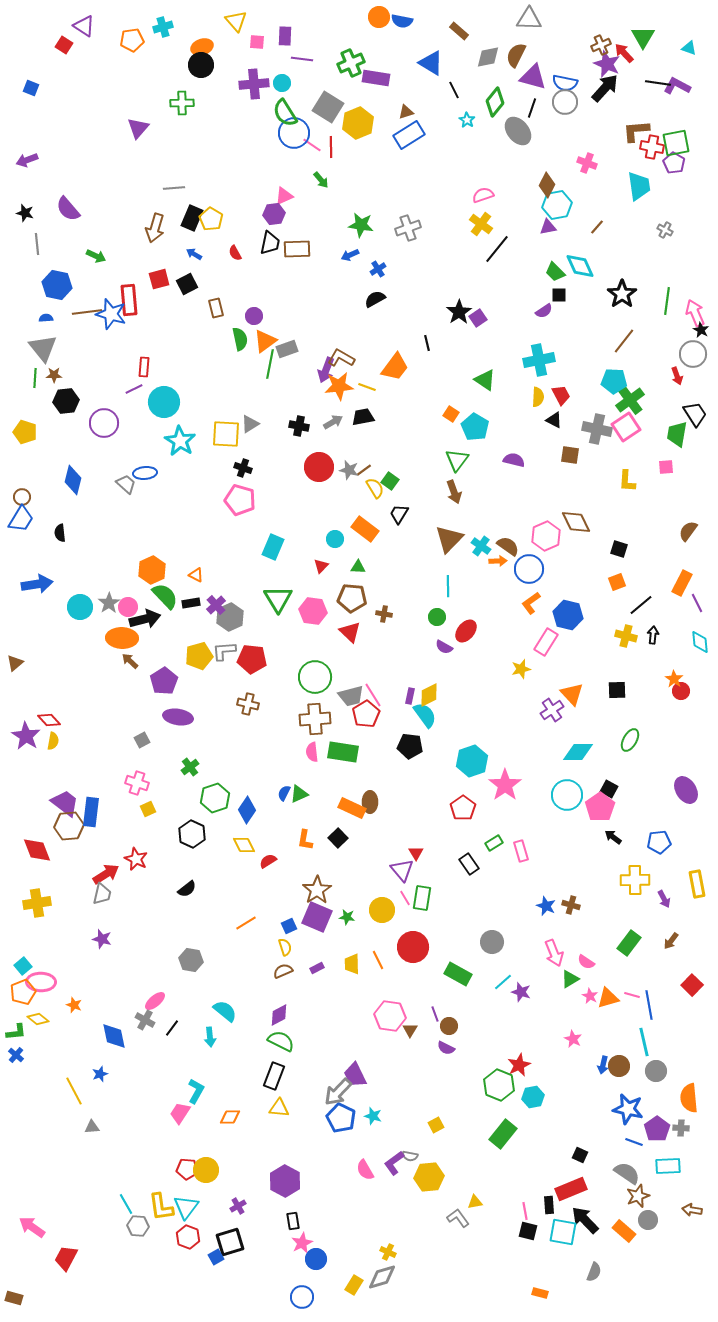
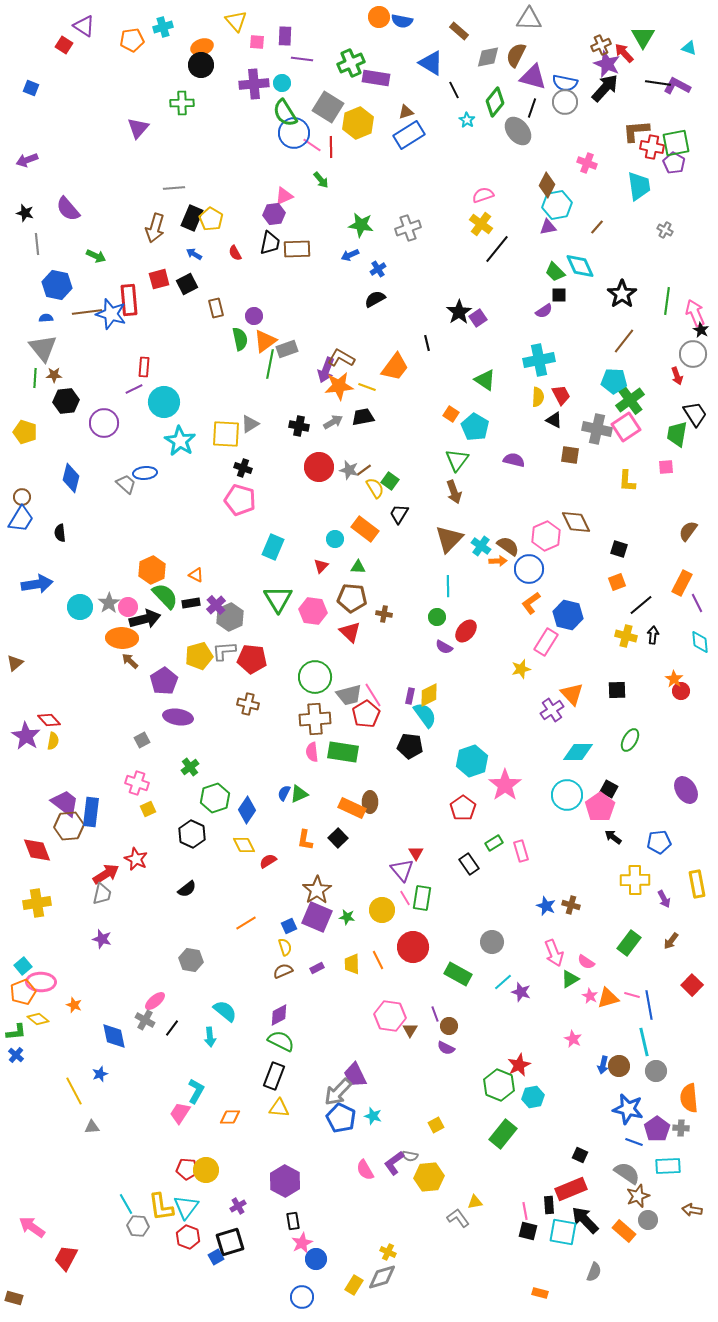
blue diamond at (73, 480): moved 2 px left, 2 px up
gray trapezoid at (351, 696): moved 2 px left, 1 px up
